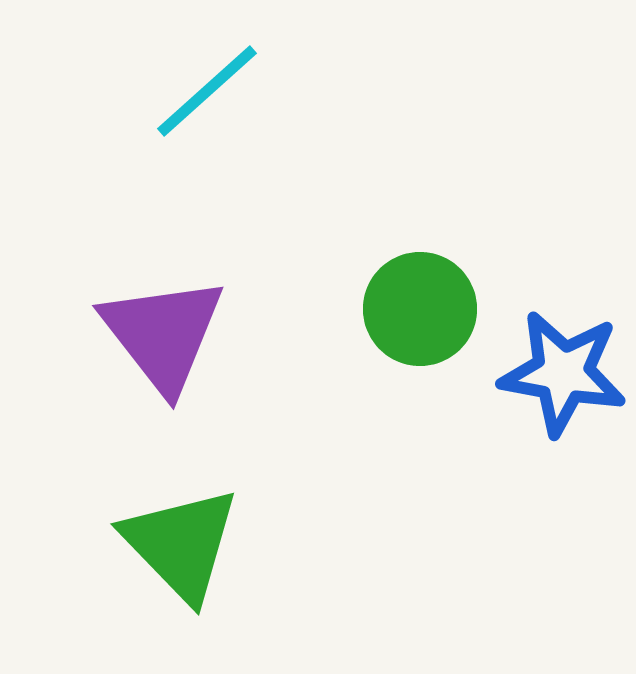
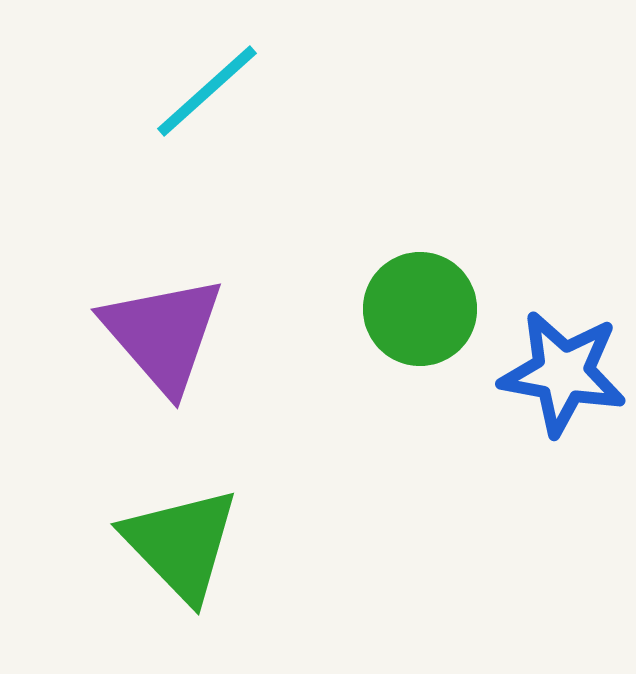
purple triangle: rotated 3 degrees counterclockwise
